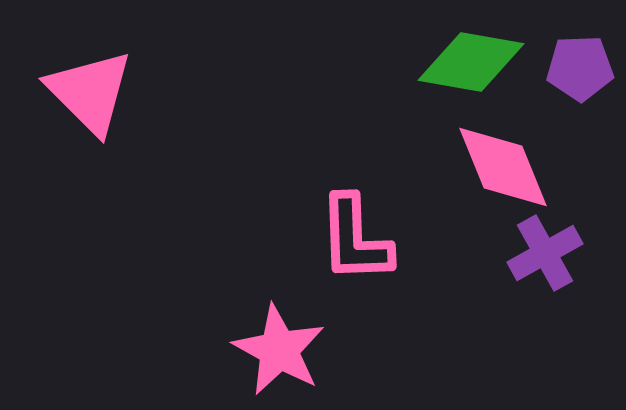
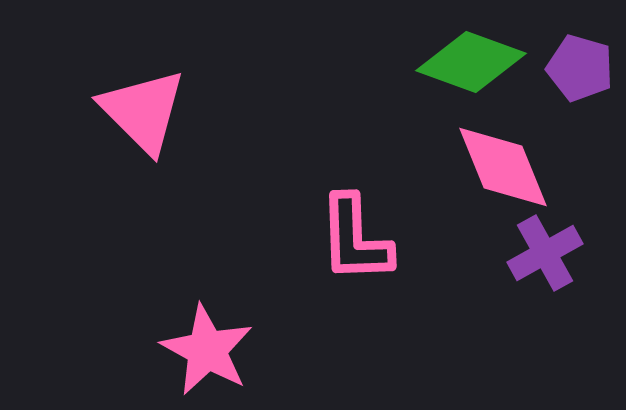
green diamond: rotated 10 degrees clockwise
purple pentagon: rotated 18 degrees clockwise
pink triangle: moved 53 px right, 19 px down
pink star: moved 72 px left
